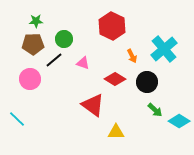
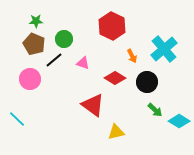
brown pentagon: moved 1 px right; rotated 25 degrees clockwise
red diamond: moved 1 px up
yellow triangle: rotated 12 degrees counterclockwise
